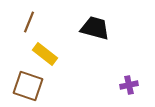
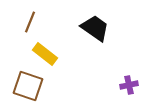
brown line: moved 1 px right
black trapezoid: rotated 20 degrees clockwise
